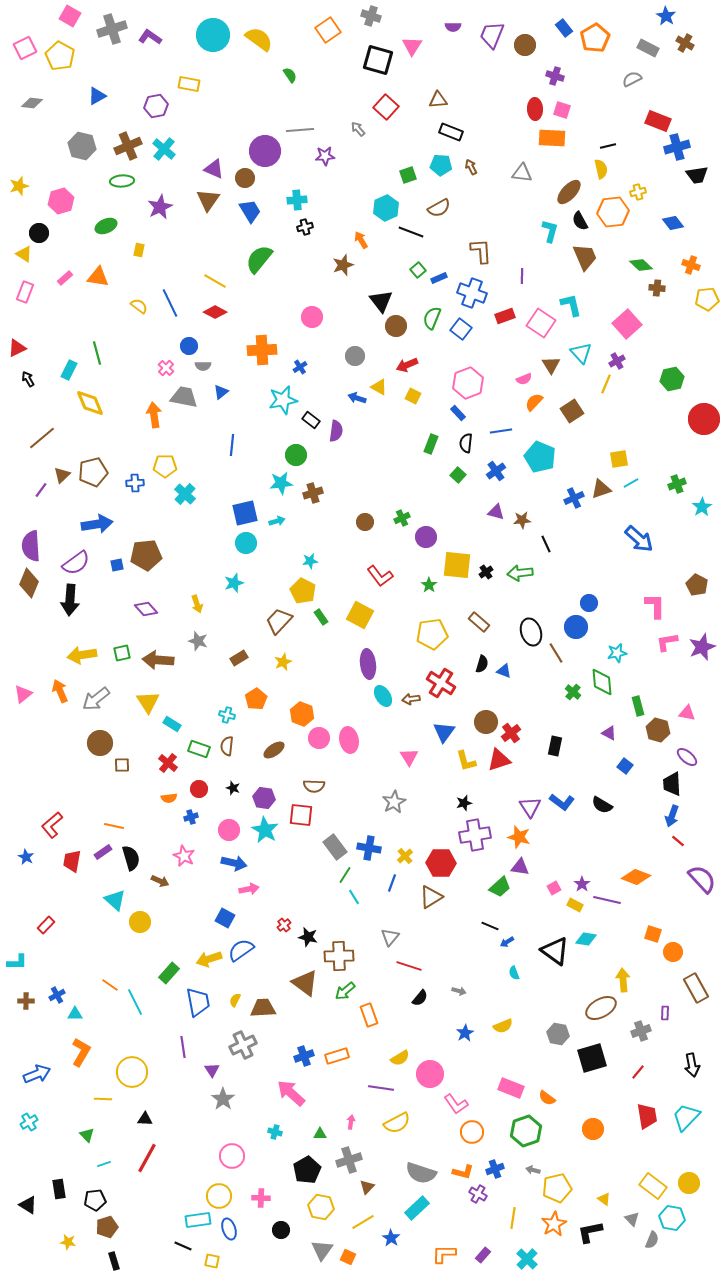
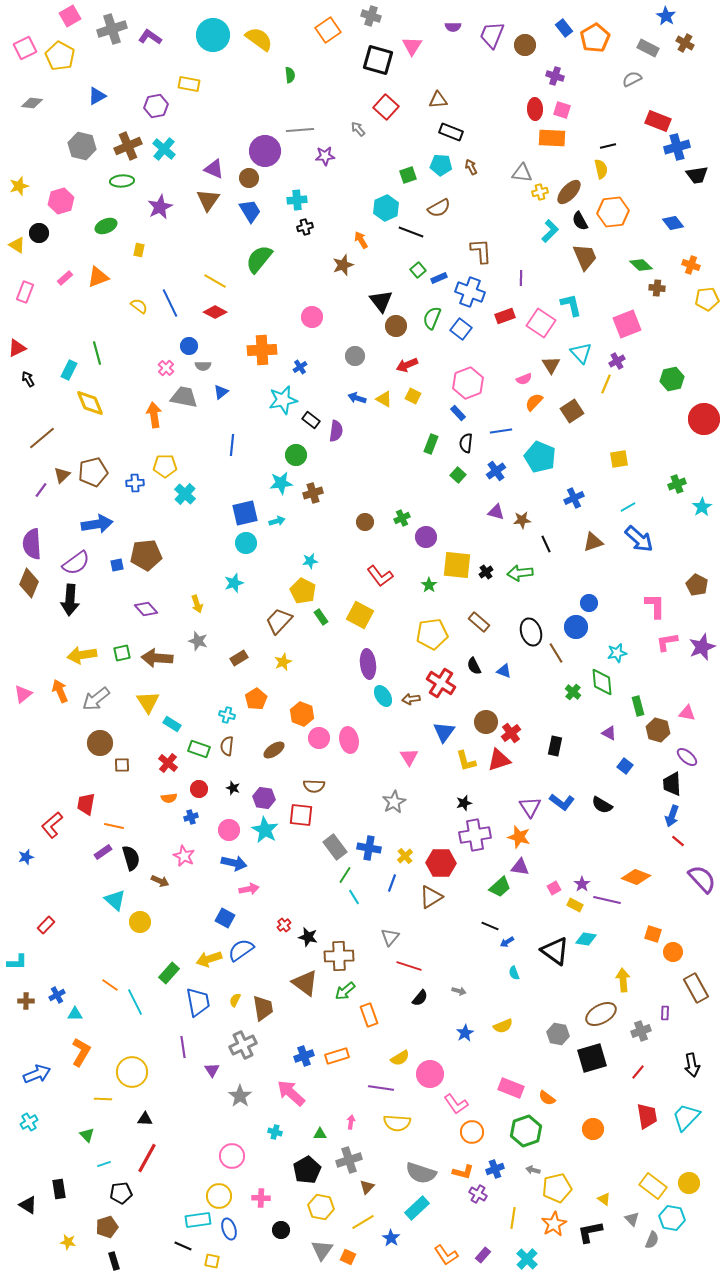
pink square at (70, 16): rotated 30 degrees clockwise
green semicircle at (290, 75): rotated 28 degrees clockwise
brown circle at (245, 178): moved 4 px right
yellow cross at (638, 192): moved 98 px left
cyan L-shape at (550, 231): rotated 30 degrees clockwise
yellow triangle at (24, 254): moved 7 px left, 9 px up
purple line at (522, 276): moved 1 px left, 2 px down
orange triangle at (98, 277): rotated 30 degrees counterclockwise
blue cross at (472, 293): moved 2 px left, 1 px up
pink square at (627, 324): rotated 20 degrees clockwise
yellow triangle at (379, 387): moved 5 px right, 12 px down
cyan line at (631, 483): moved 3 px left, 24 px down
brown triangle at (601, 489): moved 8 px left, 53 px down
purple semicircle at (31, 546): moved 1 px right, 2 px up
brown arrow at (158, 660): moved 1 px left, 2 px up
black semicircle at (482, 664): moved 8 px left, 2 px down; rotated 138 degrees clockwise
blue star at (26, 857): rotated 28 degrees clockwise
red trapezoid at (72, 861): moved 14 px right, 57 px up
brown trapezoid at (263, 1008): rotated 84 degrees clockwise
brown ellipse at (601, 1008): moved 6 px down
gray star at (223, 1099): moved 17 px right, 3 px up
yellow semicircle at (397, 1123): rotated 32 degrees clockwise
black pentagon at (95, 1200): moved 26 px right, 7 px up
orange L-shape at (444, 1254): moved 2 px right, 1 px down; rotated 125 degrees counterclockwise
